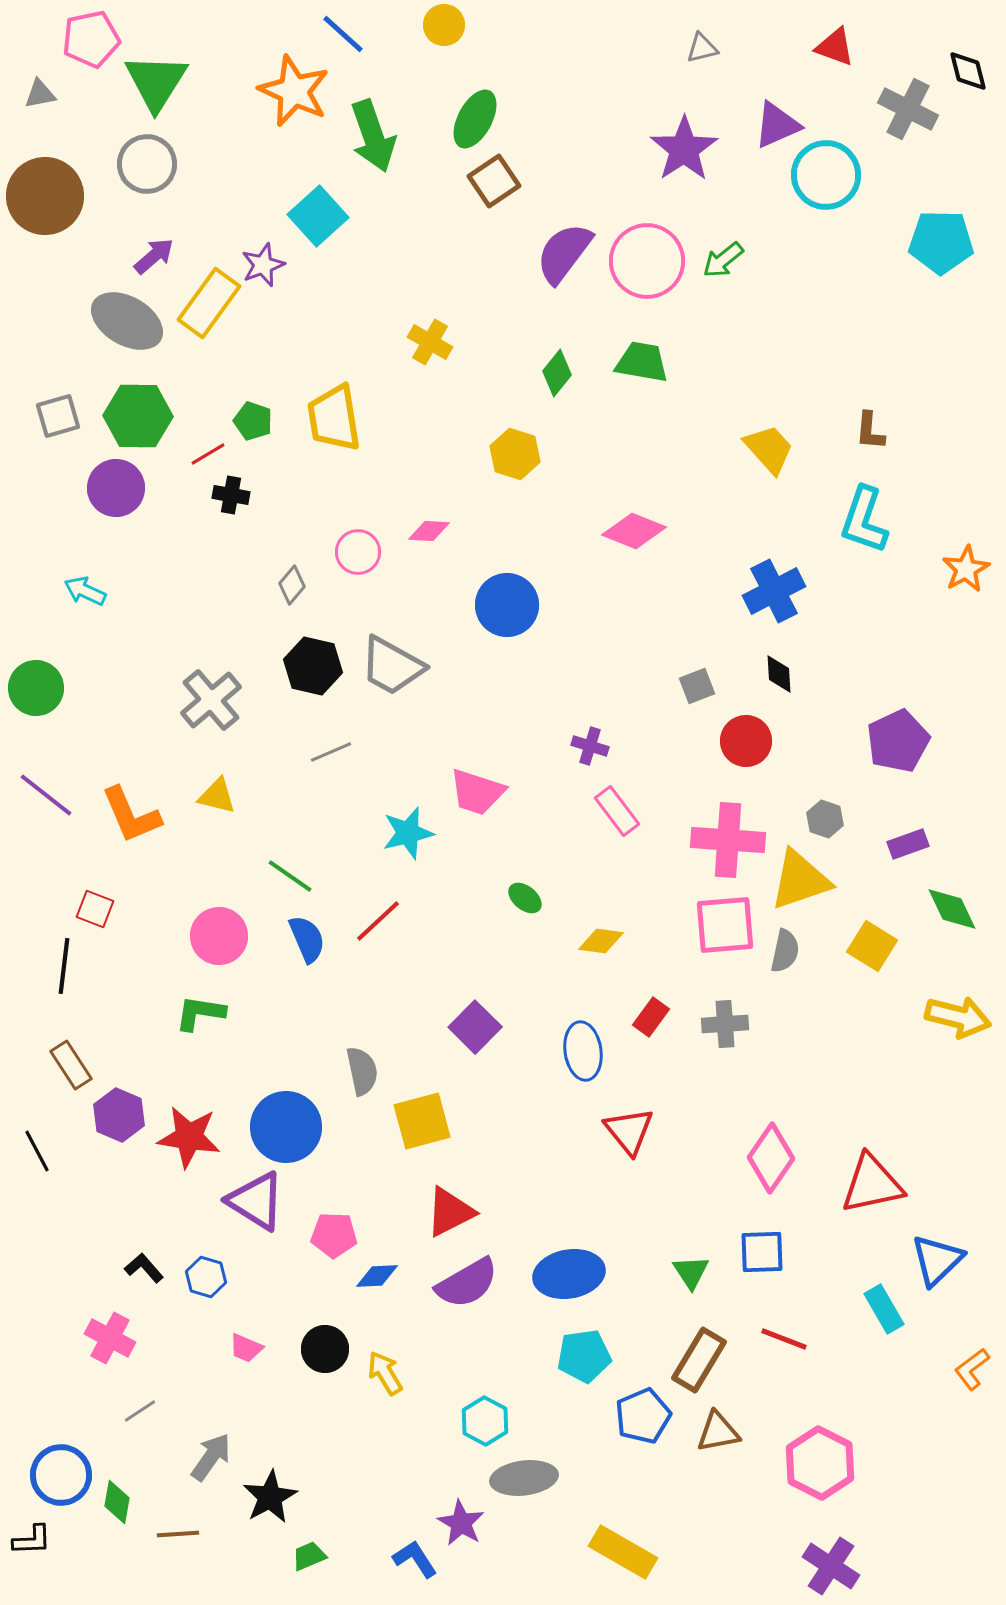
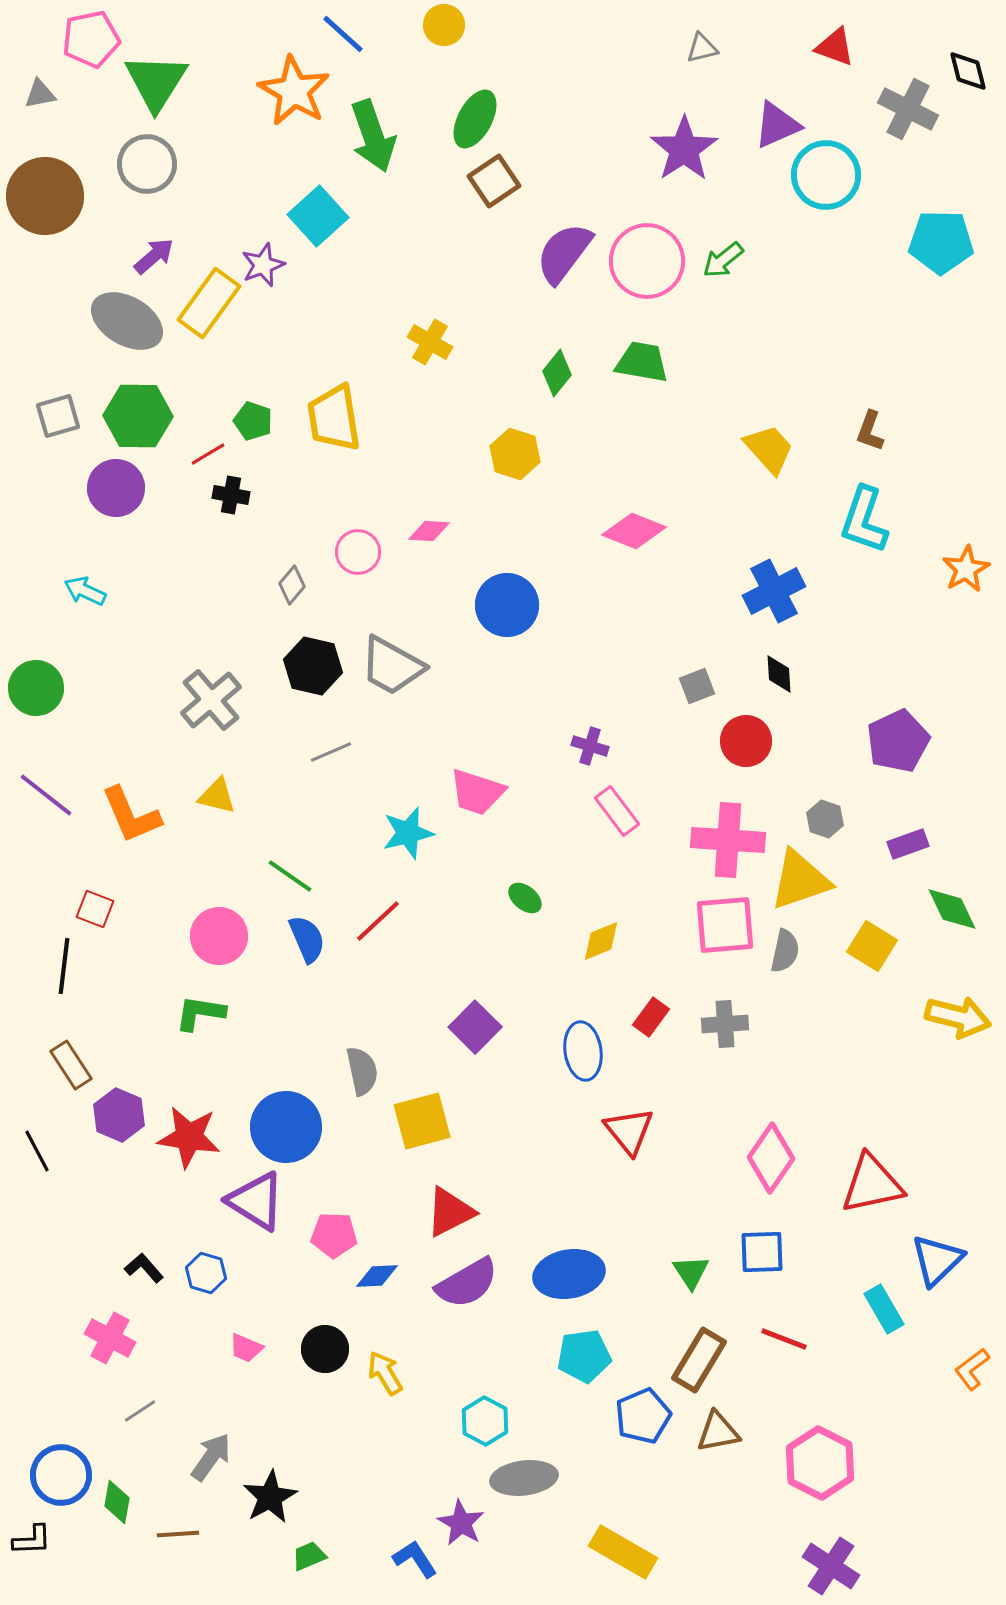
orange star at (294, 91): rotated 6 degrees clockwise
brown L-shape at (870, 431): rotated 15 degrees clockwise
yellow diamond at (601, 941): rotated 30 degrees counterclockwise
blue hexagon at (206, 1277): moved 4 px up
